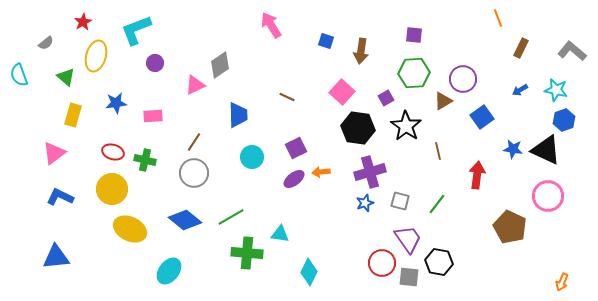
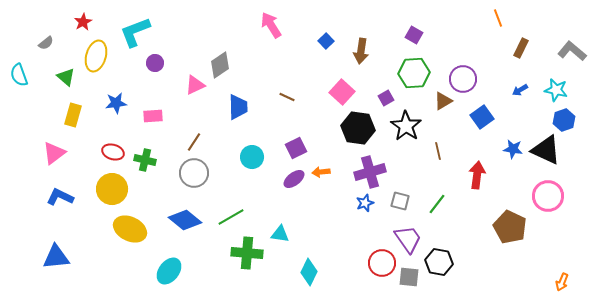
cyan L-shape at (136, 30): moved 1 px left, 2 px down
purple square at (414, 35): rotated 24 degrees clockwise
blue square at (326, 41): rotated 28 degrees clockwise
blue trapezoid at (238, 115): moved 8 px up
